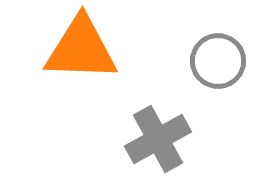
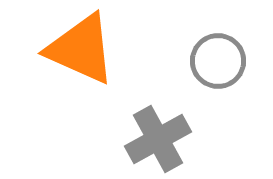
orange triangle: rotated 22 degrees clockwise
